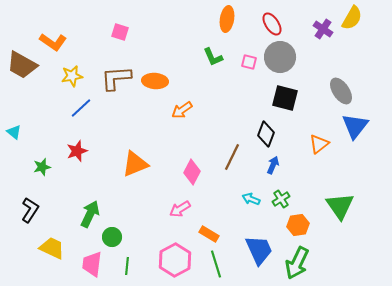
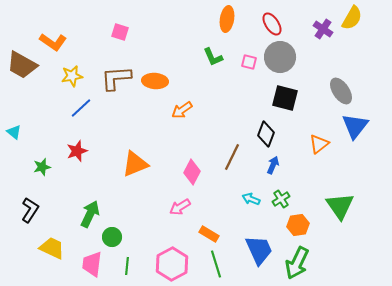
pink arrow at (180, 209): moved 2 px up
pink hexagon at (175, 260): moved 3 px left, 4 px down
